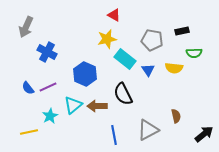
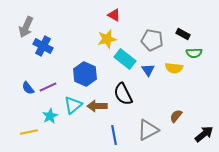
black rectangle: moved 1 px right, 3 px down; rotated 40 degrees clockwise
blue cross: moved 4 px left, 6 px up
brown semicircle: rotated 128 degrees counterclockwise
